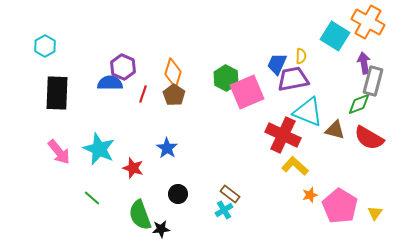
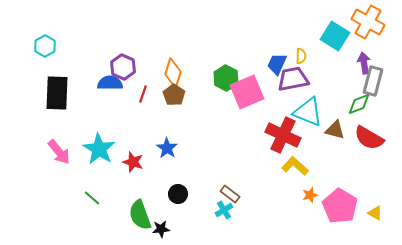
cyan star: rotated 8 degrees clockwise
red star: moved 6 px up
yellow triangle: rotated 35 degrees counterclockwise
